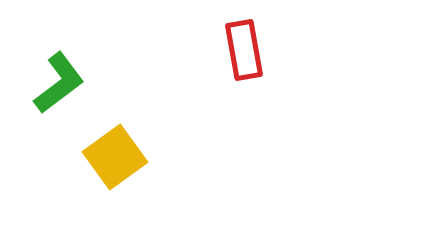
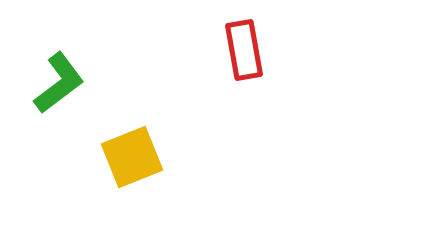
yellow square: moved 17 px right; rotated 14 degrees clockwise
